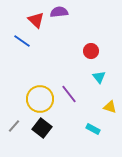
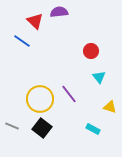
red triangle: moved 1 px left, 1 px down
gray line: moved 2 px left; rotated 72 degrees clockwise
